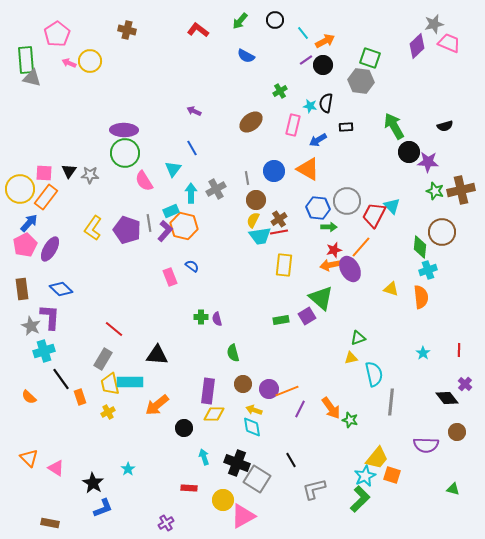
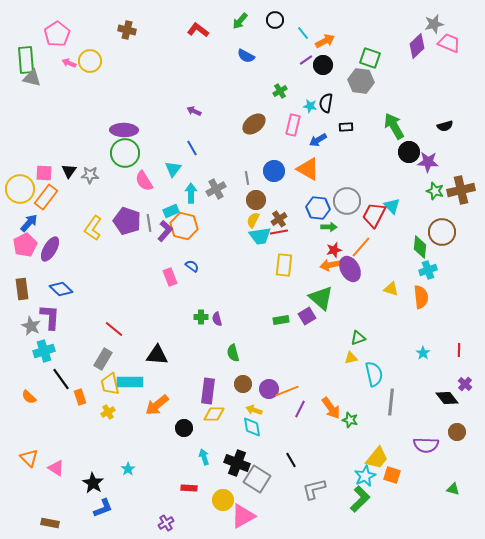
brown ellipse at (251, 122): moved 3 px right, 2 px down
purple pentagon at (127, 230): moved 9 px up
